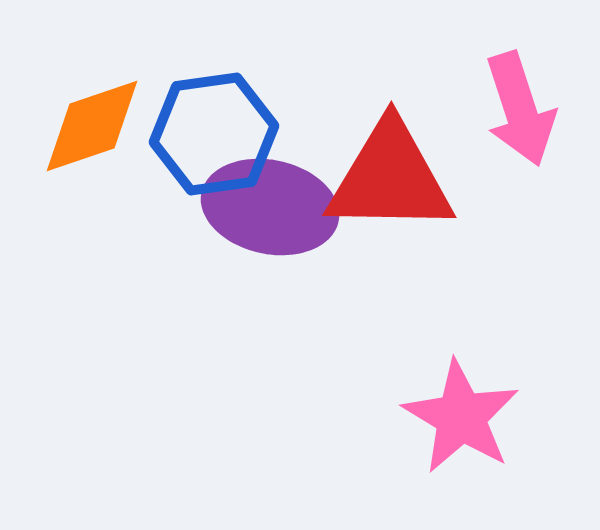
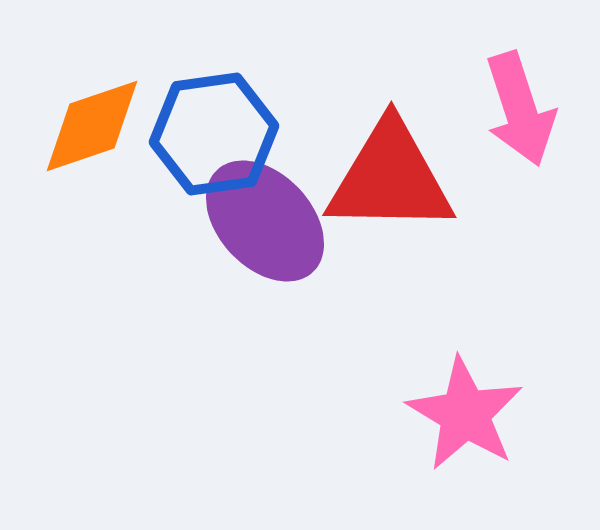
purple ellipse: moved 5 px left, 14 px down; rotated 35 degrees clockwise
pink star: moved 4 px right, 3 px up
